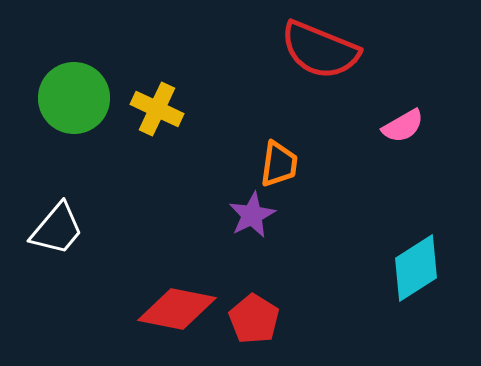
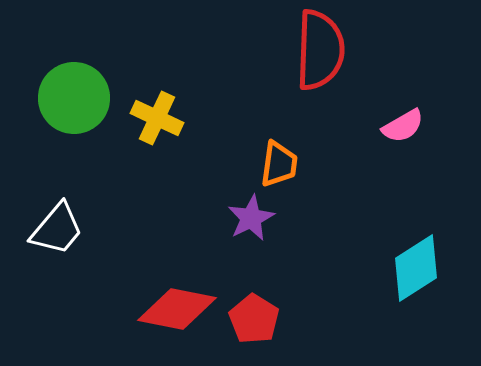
red semicircle: rotated 110 degrees counterclockwise
yellow cross: moved 9 px down
purple star: moved 1 px left, 3 px down
